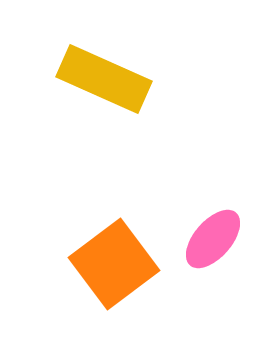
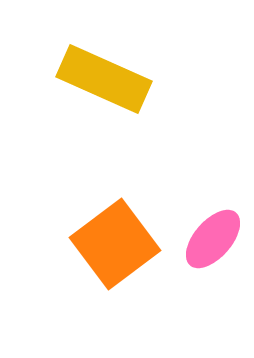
orange square: moved 1 px right, 20 px up
